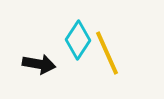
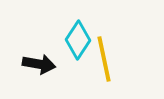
yellow line: moved 3 px left, 6 px down; rotated 12 degrees clockwise
